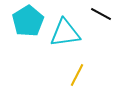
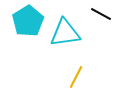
yellow line: moved 1 px left, 2 px down
